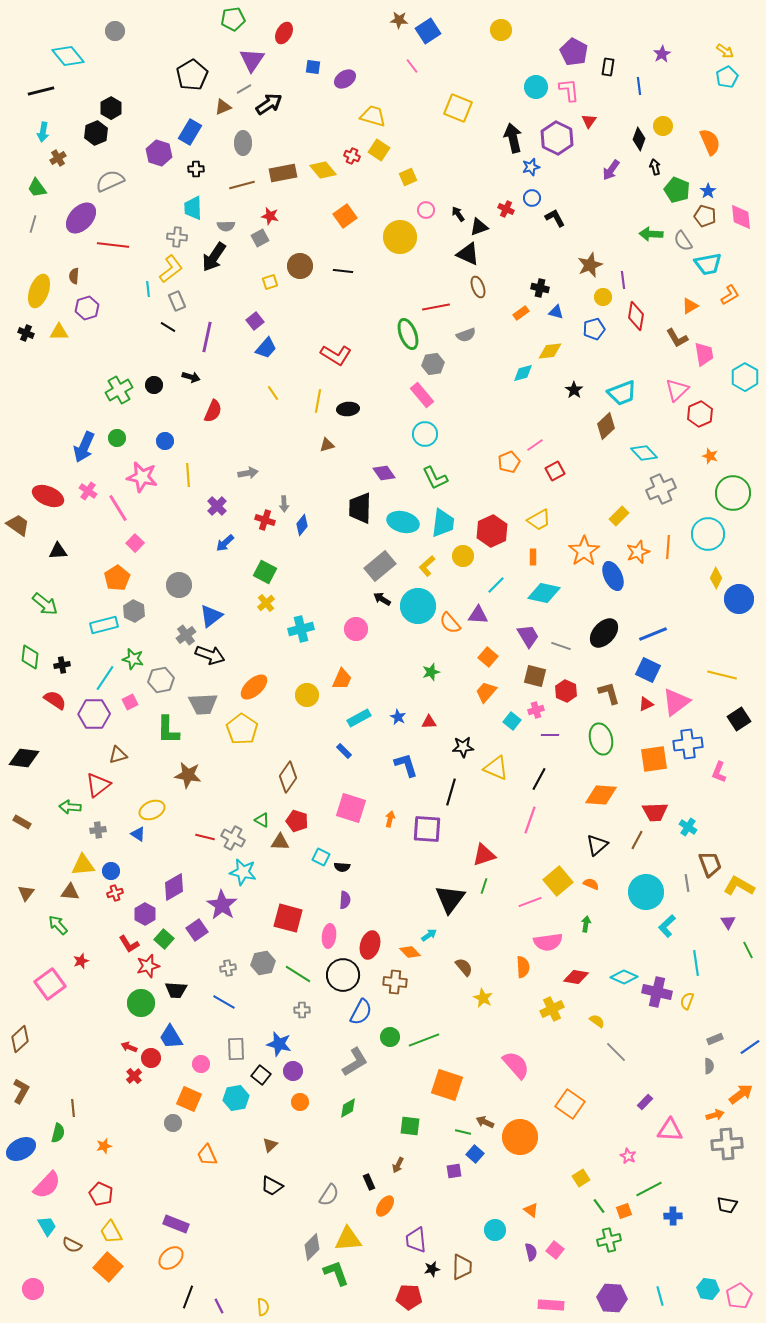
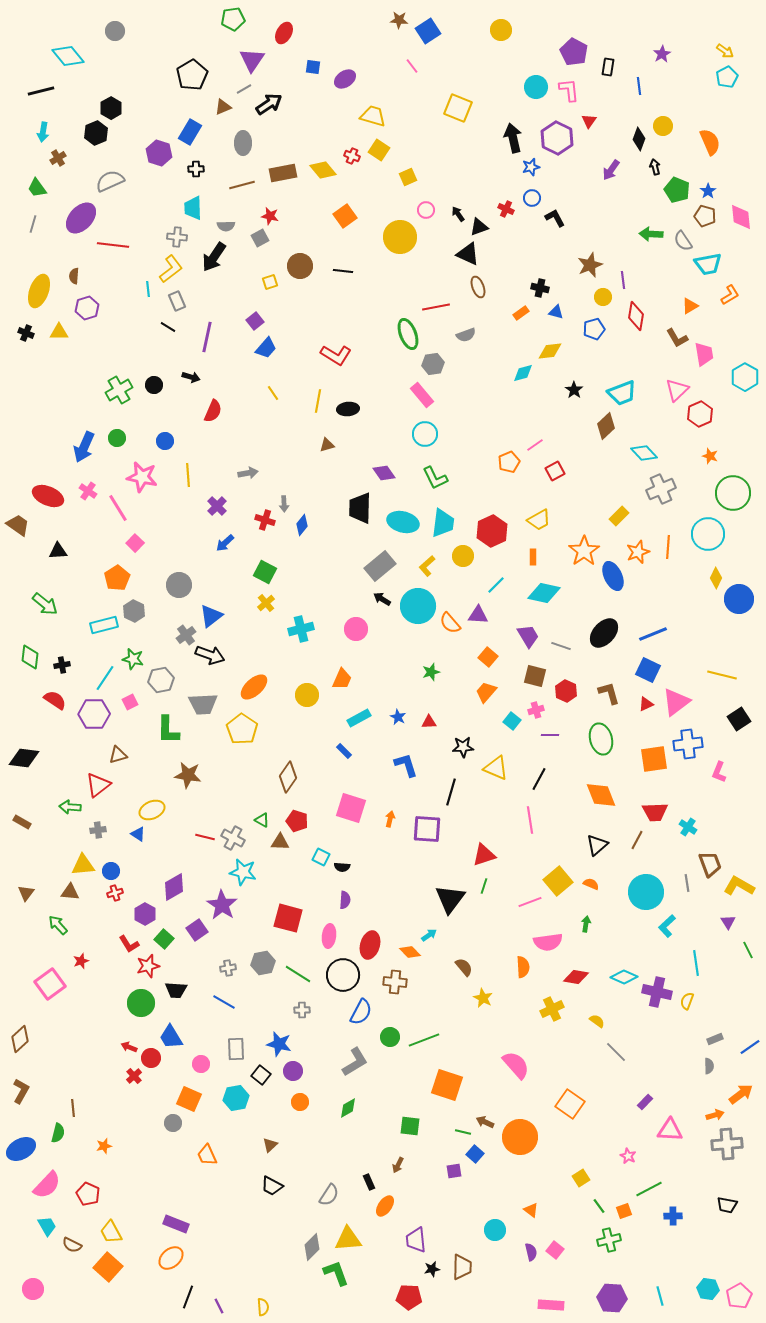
orange diamond at (601, 795): rotated 64 degrees clockwise
pink line at (530, 820): rotated 28 degrees counterclockwise
red pentagon at (101, 1194): moved 13 px left
